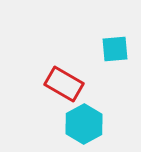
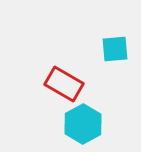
cyan hexagon: moved 1 px left
